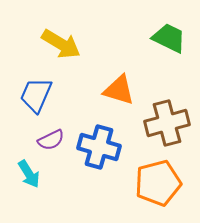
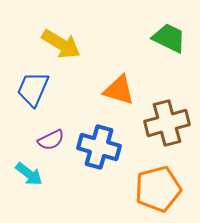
blue trapezoid: moved 3 px left, 6 px up
cyan arrow: rotated 20 degrees counterclockwise
orange pentagon: moved 6 px down
